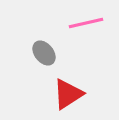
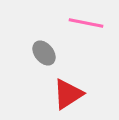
pink line: rotated 24 degrees clockwise
